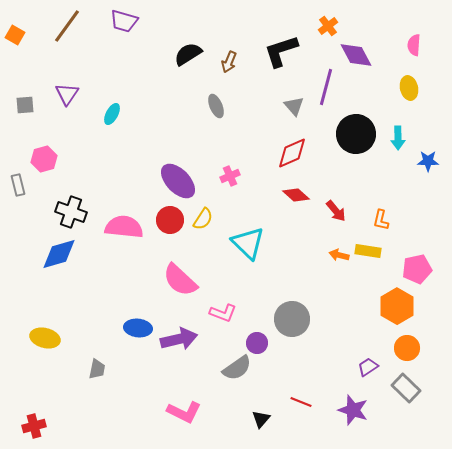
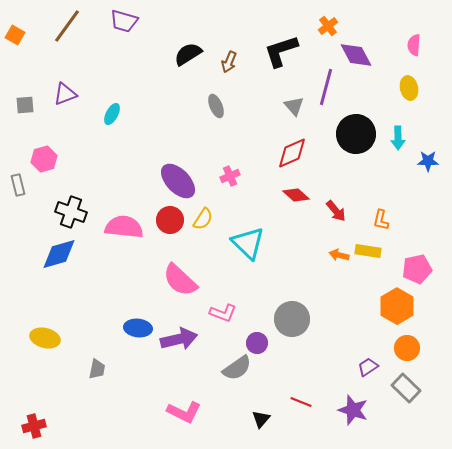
purple triangle at (67, 94): moved 2 px left; rotated 35 degrees clockwise
